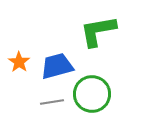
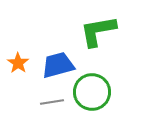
orange star: moved 1 px left, 1 px down
blue trapezoid: moved 1 px right, 1 px up
green circle: moved 2 px up
